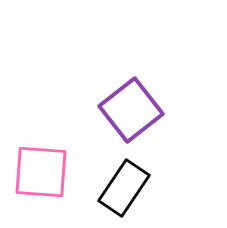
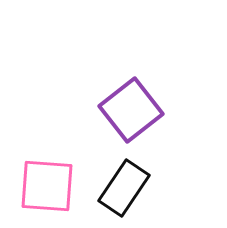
pink square: moved 6 px right, 14 px down
